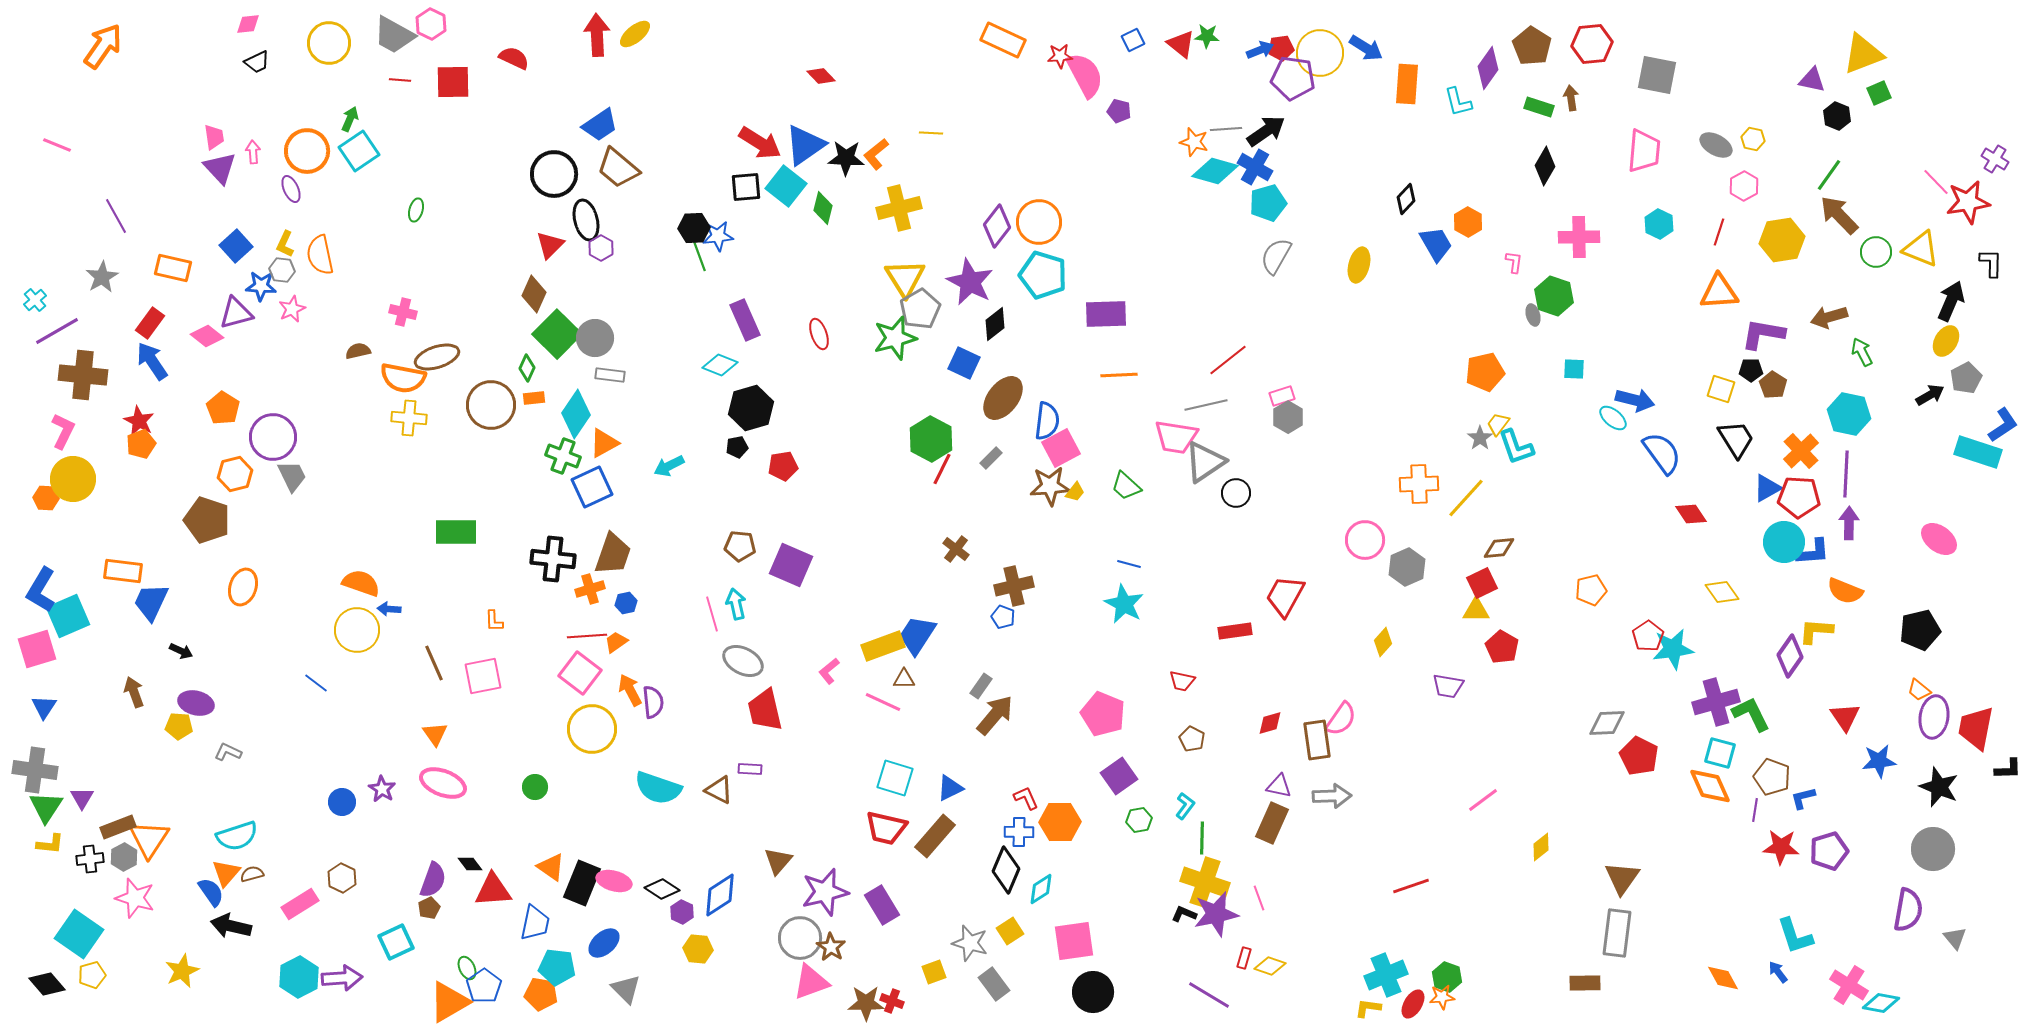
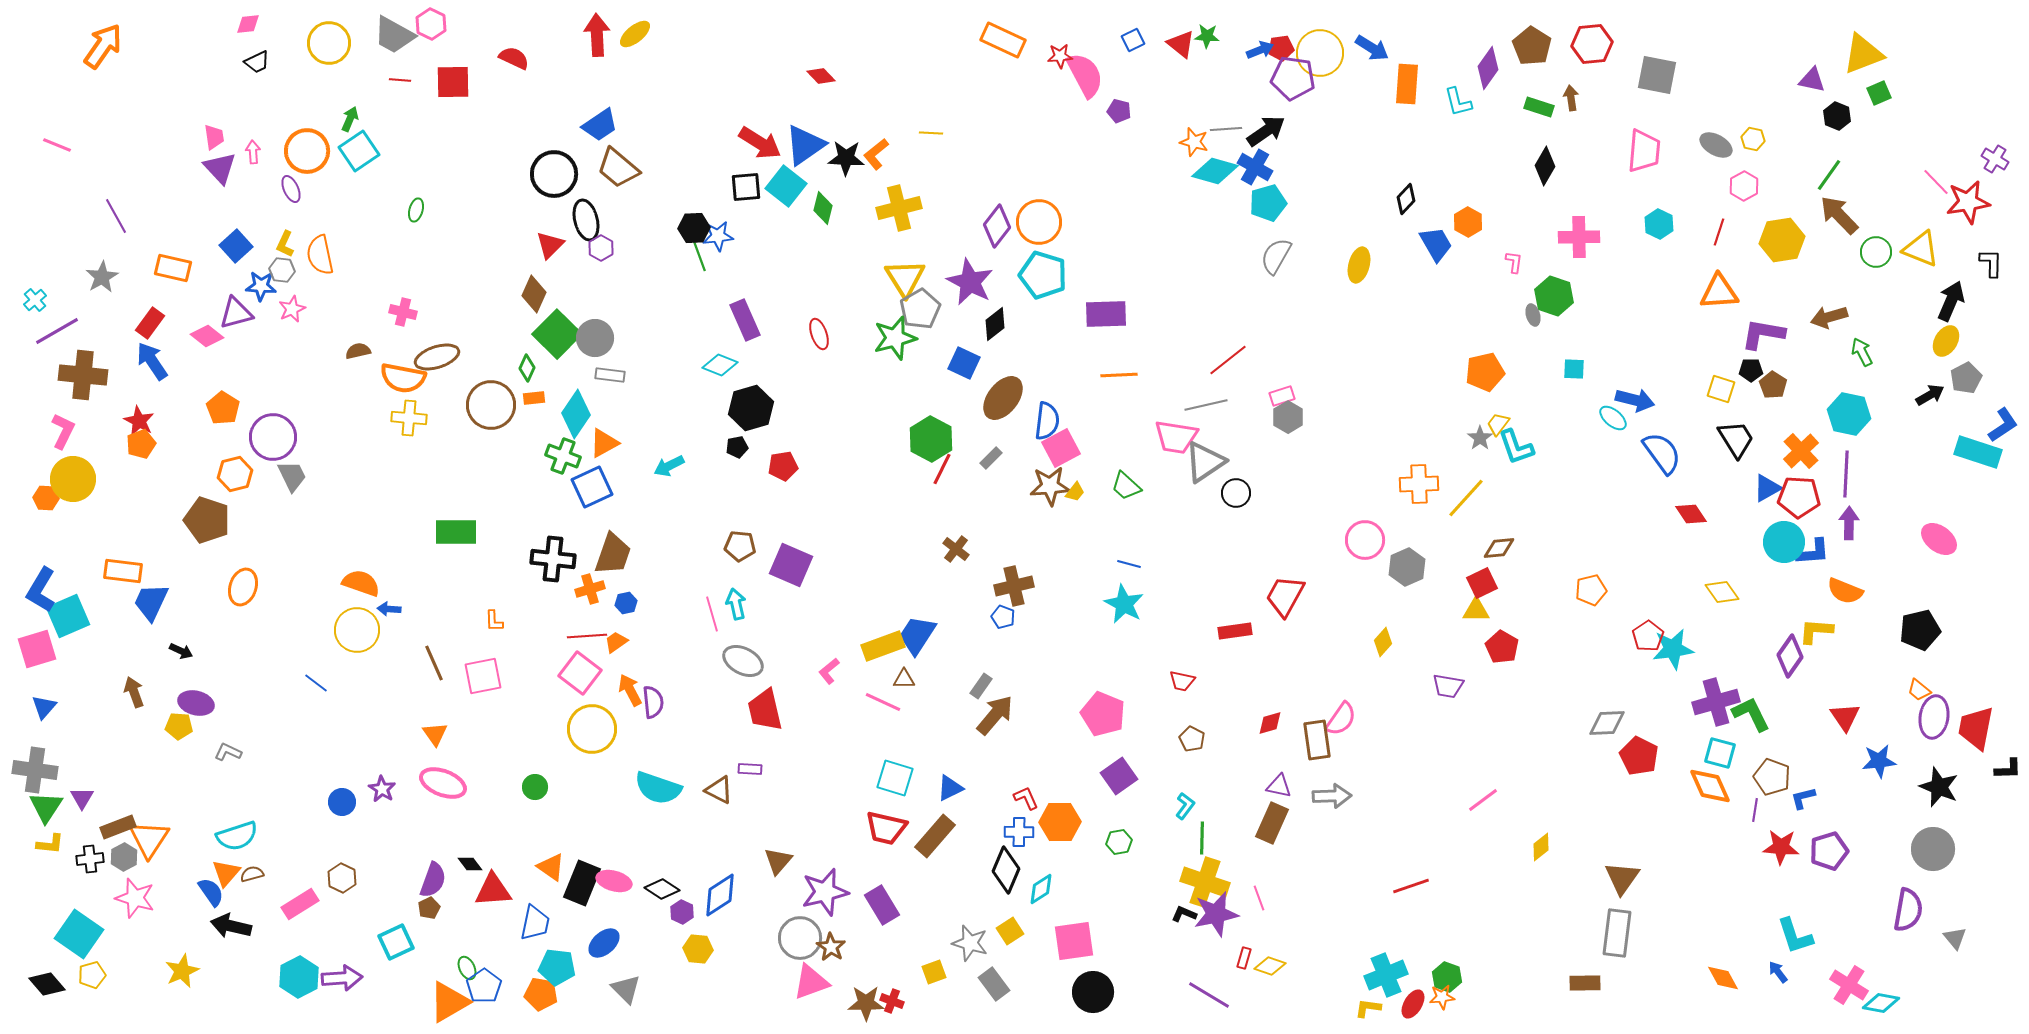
blue arrow at (1366, 48): moved 6 px right
blue triangle at (44, 707): rotated 8 degrees clockwise
green hexagon at (1139, 820): moved 20 px left, 22 px down
